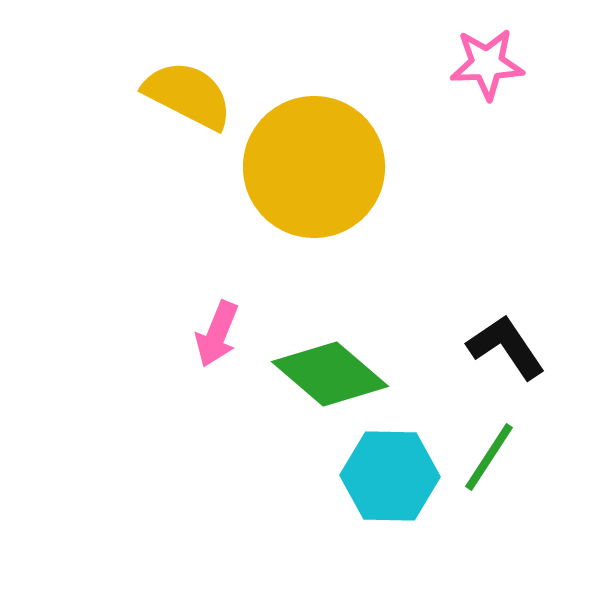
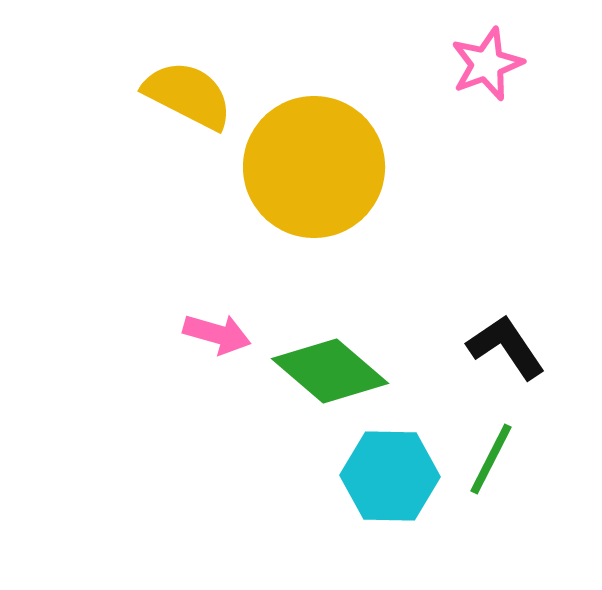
pink star: rotated 18 degrees counterclockwise
pink arrow: rotated 96 degrees counterclockwise
green diamond: moved 3 px up
green line: moved 2 px right, 2 px down; rotated 6 degrees counterclockwise
